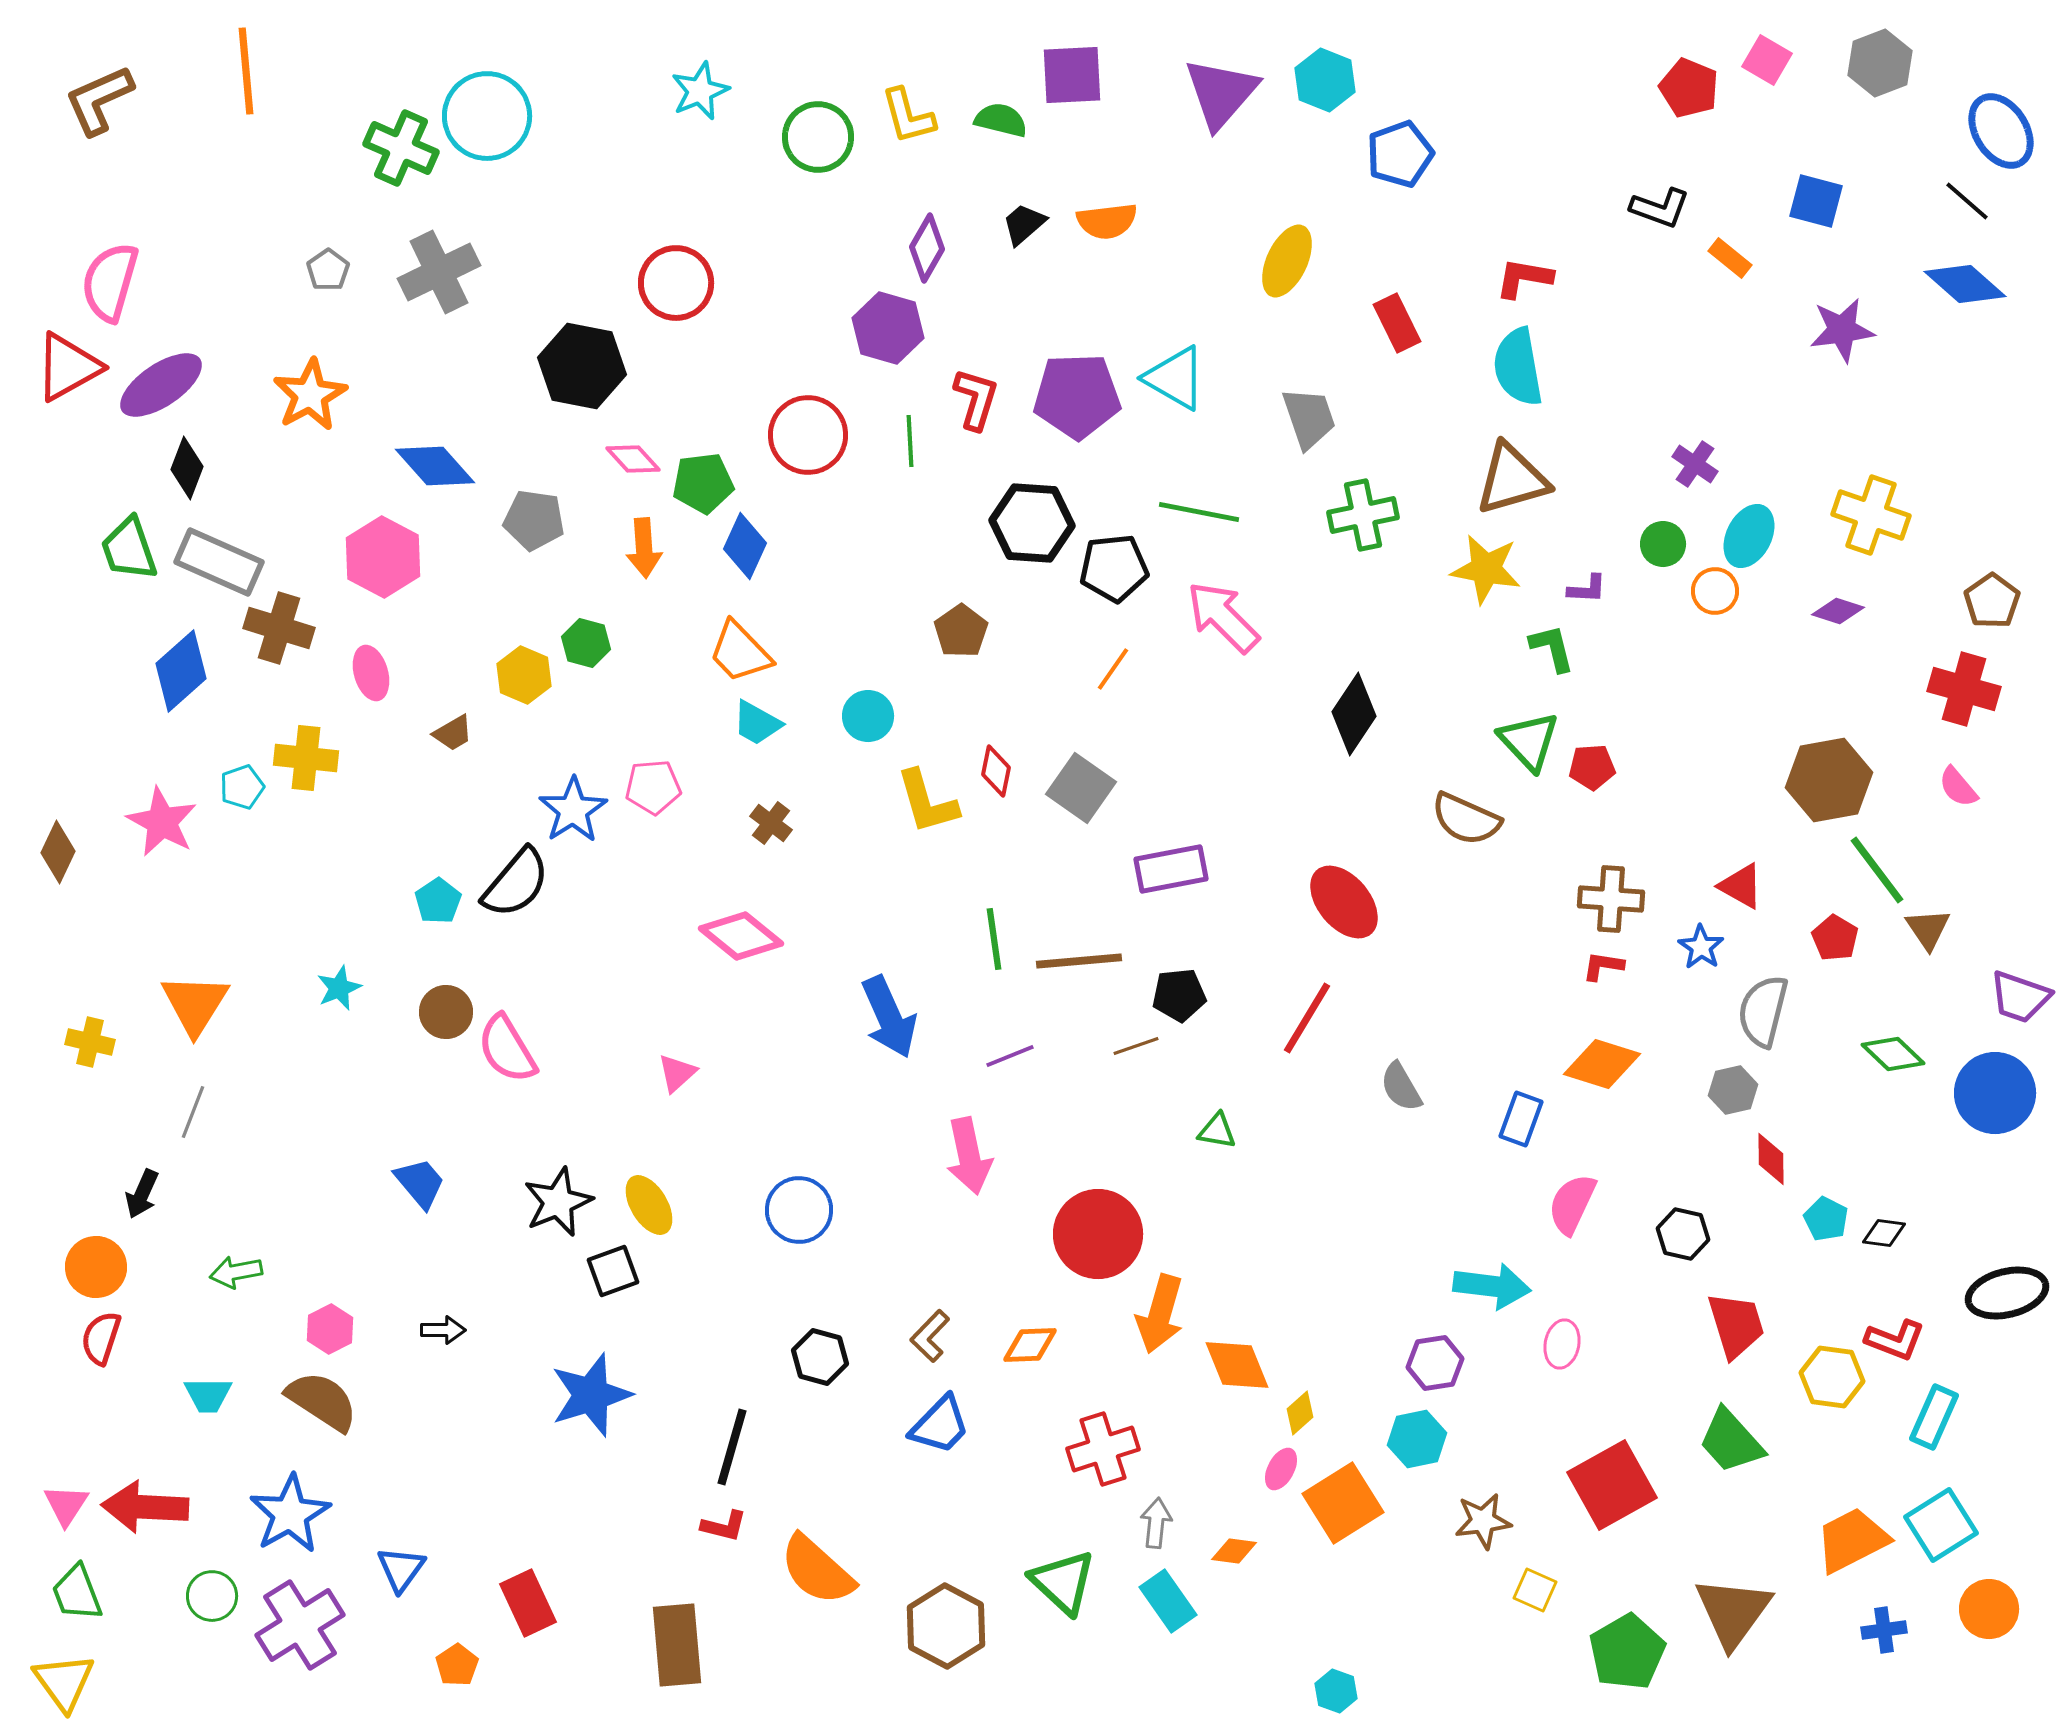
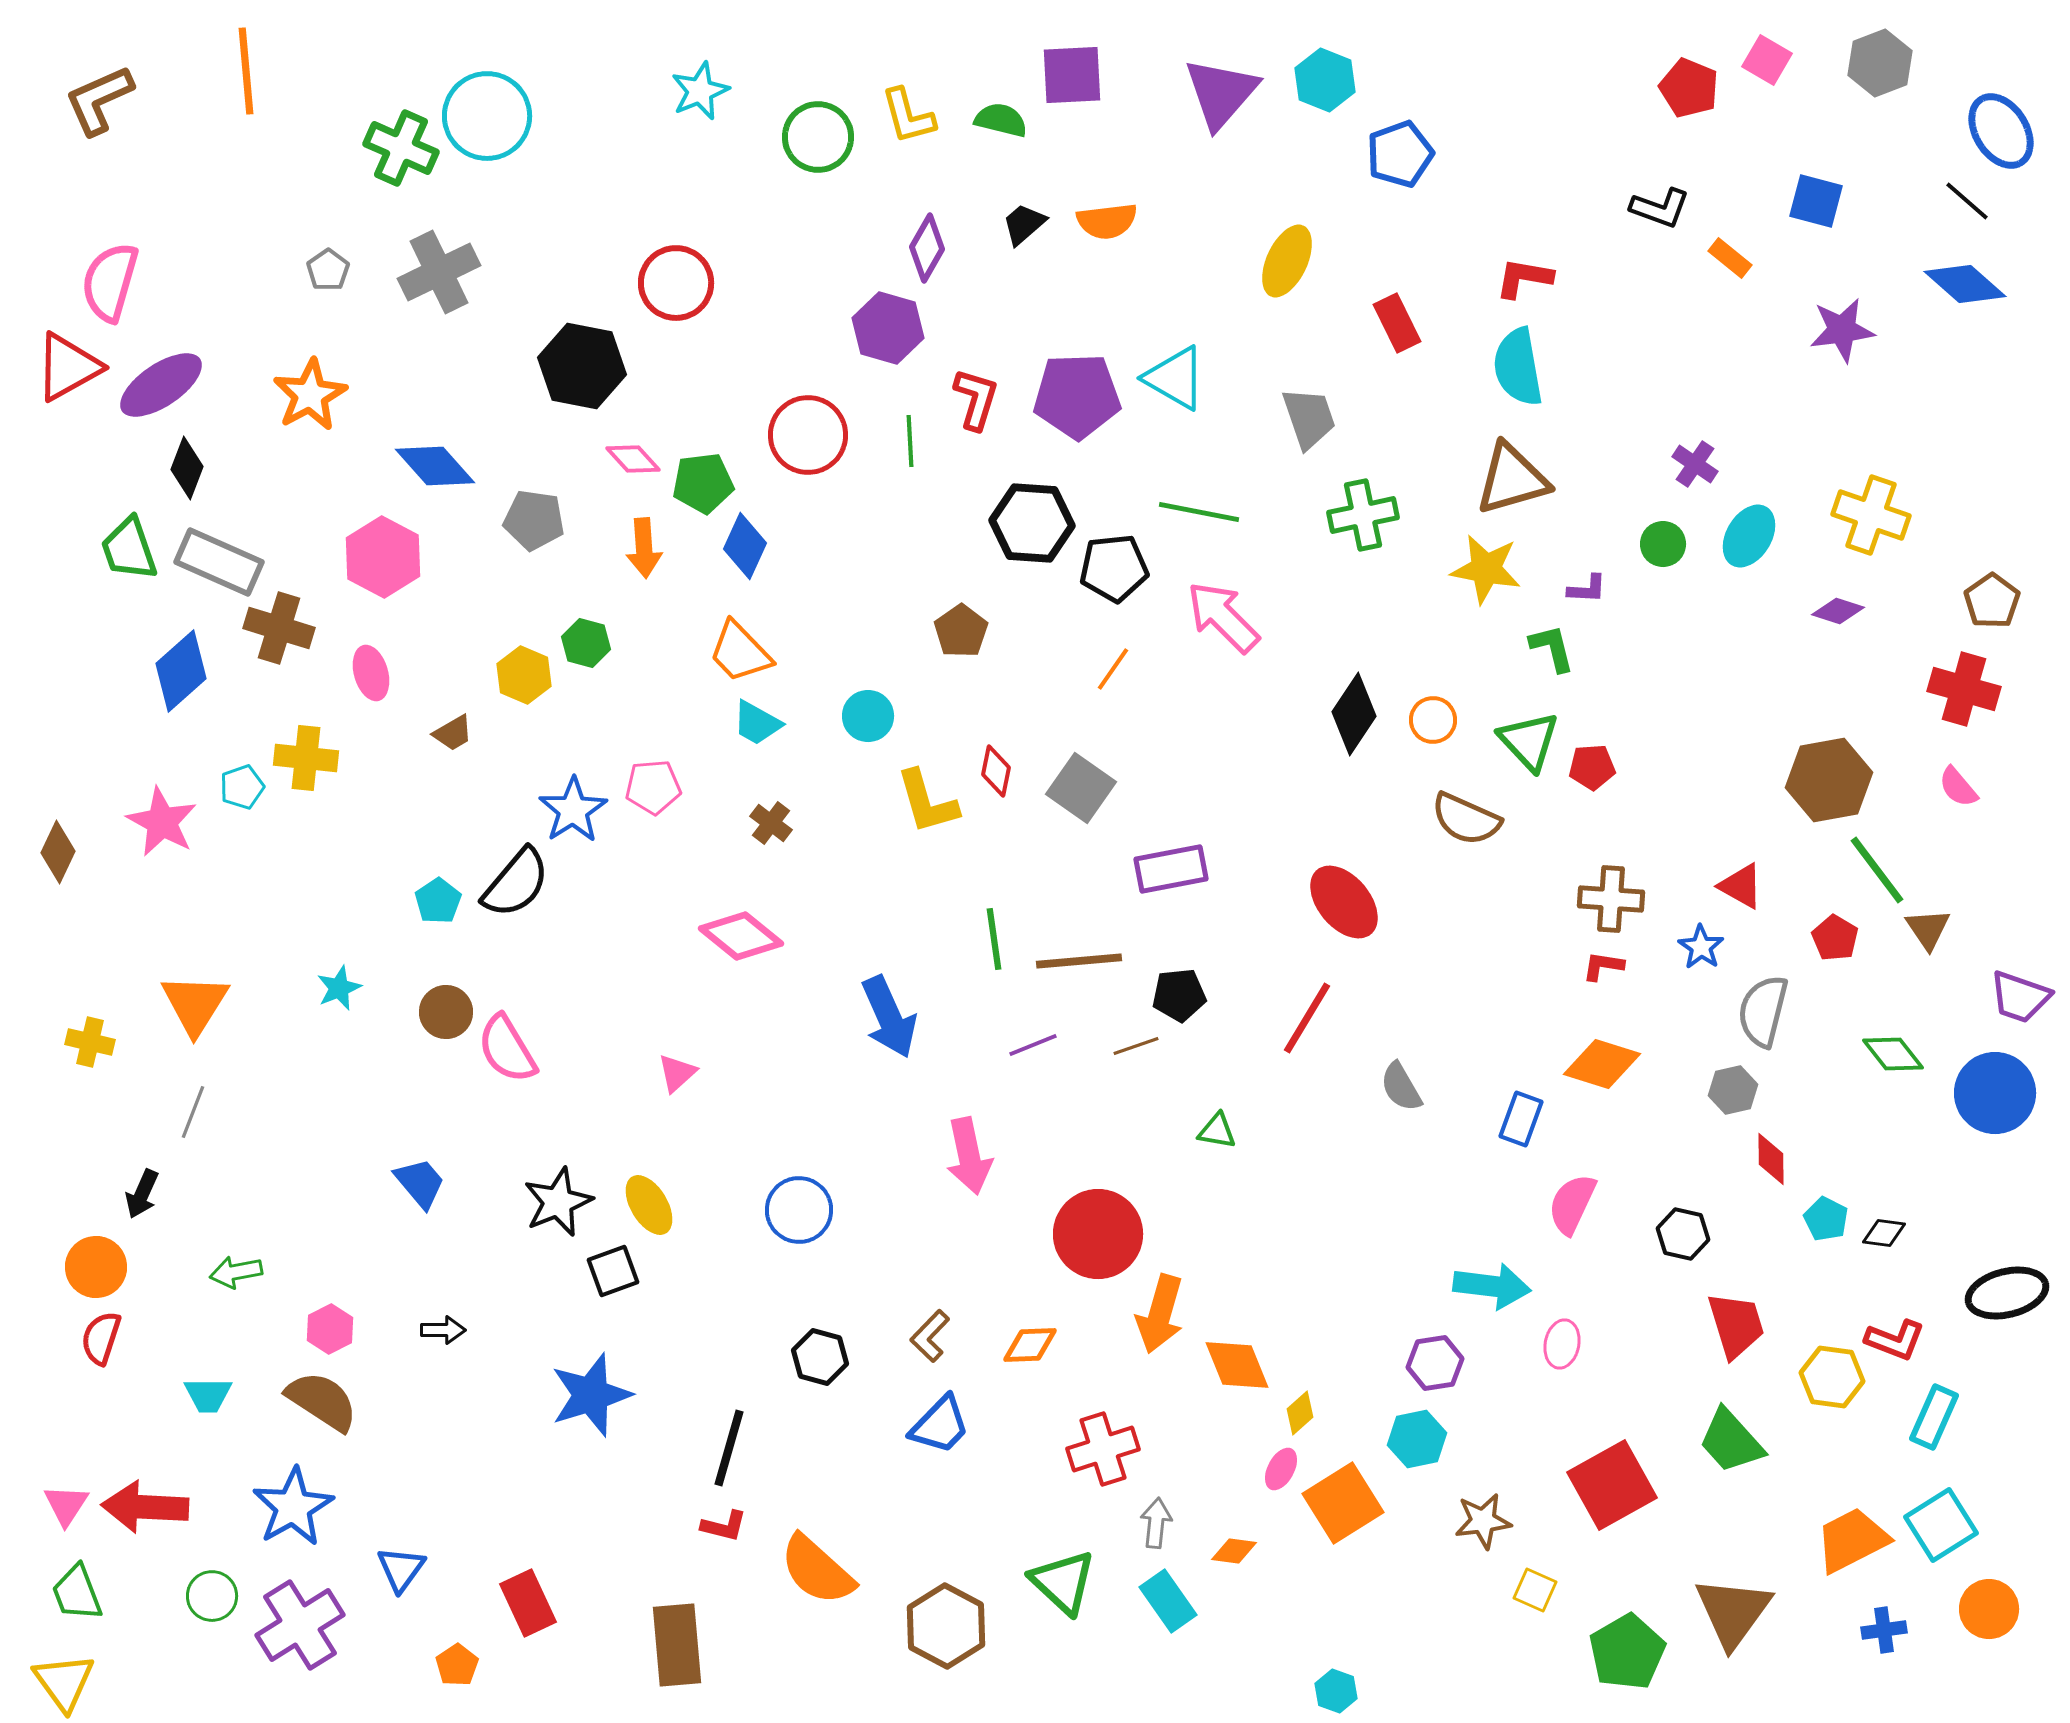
cyan ellipse at (1749, 536): rotated 4 degrees clockwise
orange circle at (1715, 591): moved 282 px left, 129 px down
green diamond at (1893, 1054): rotated 8 degrees clockwise
purple line at (1010, 1056): moved 23 px right, 11 px up
black line at (732, 1447): moved 3 px left, 1 px down
blue star at (290, 1514): moved 3 px right, 7 px up
